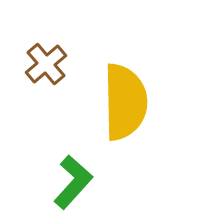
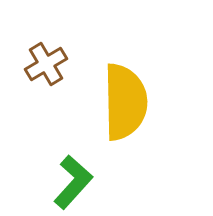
brown cross: rotated 9 degrees clockwise
